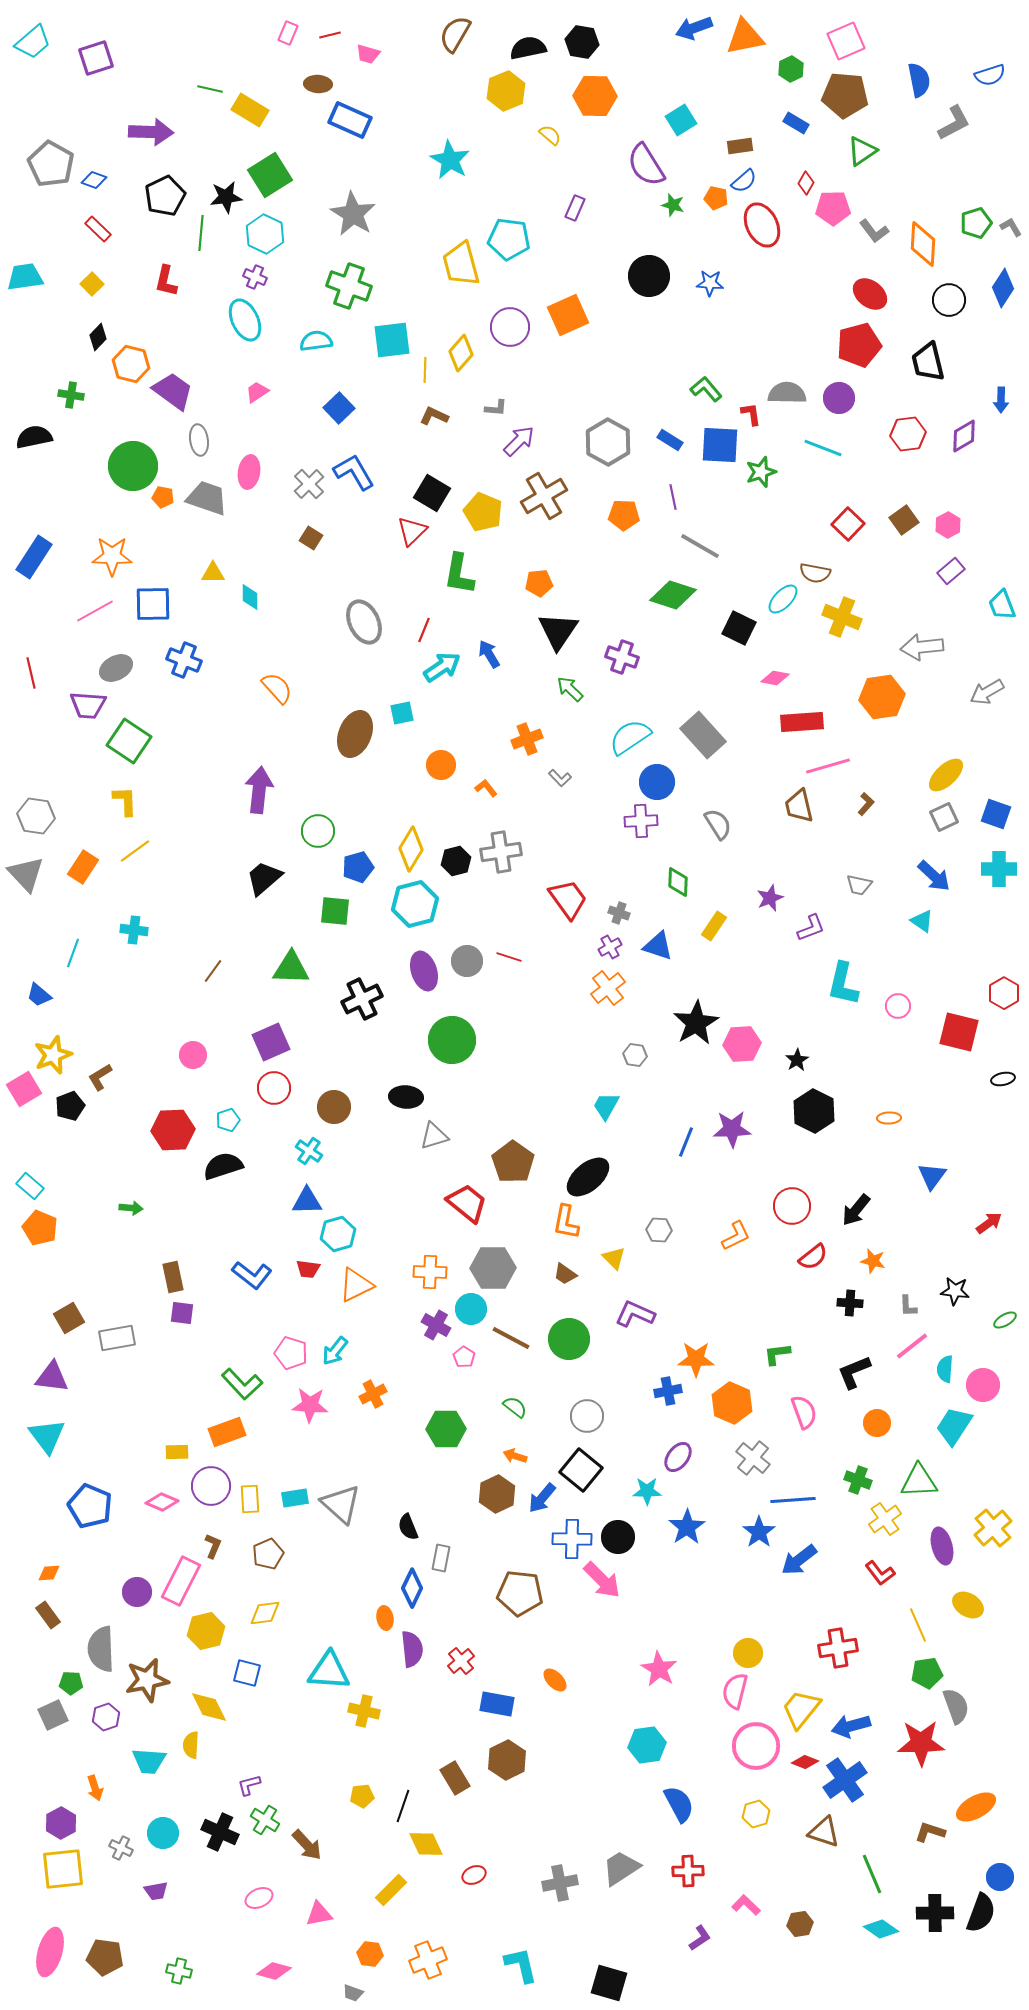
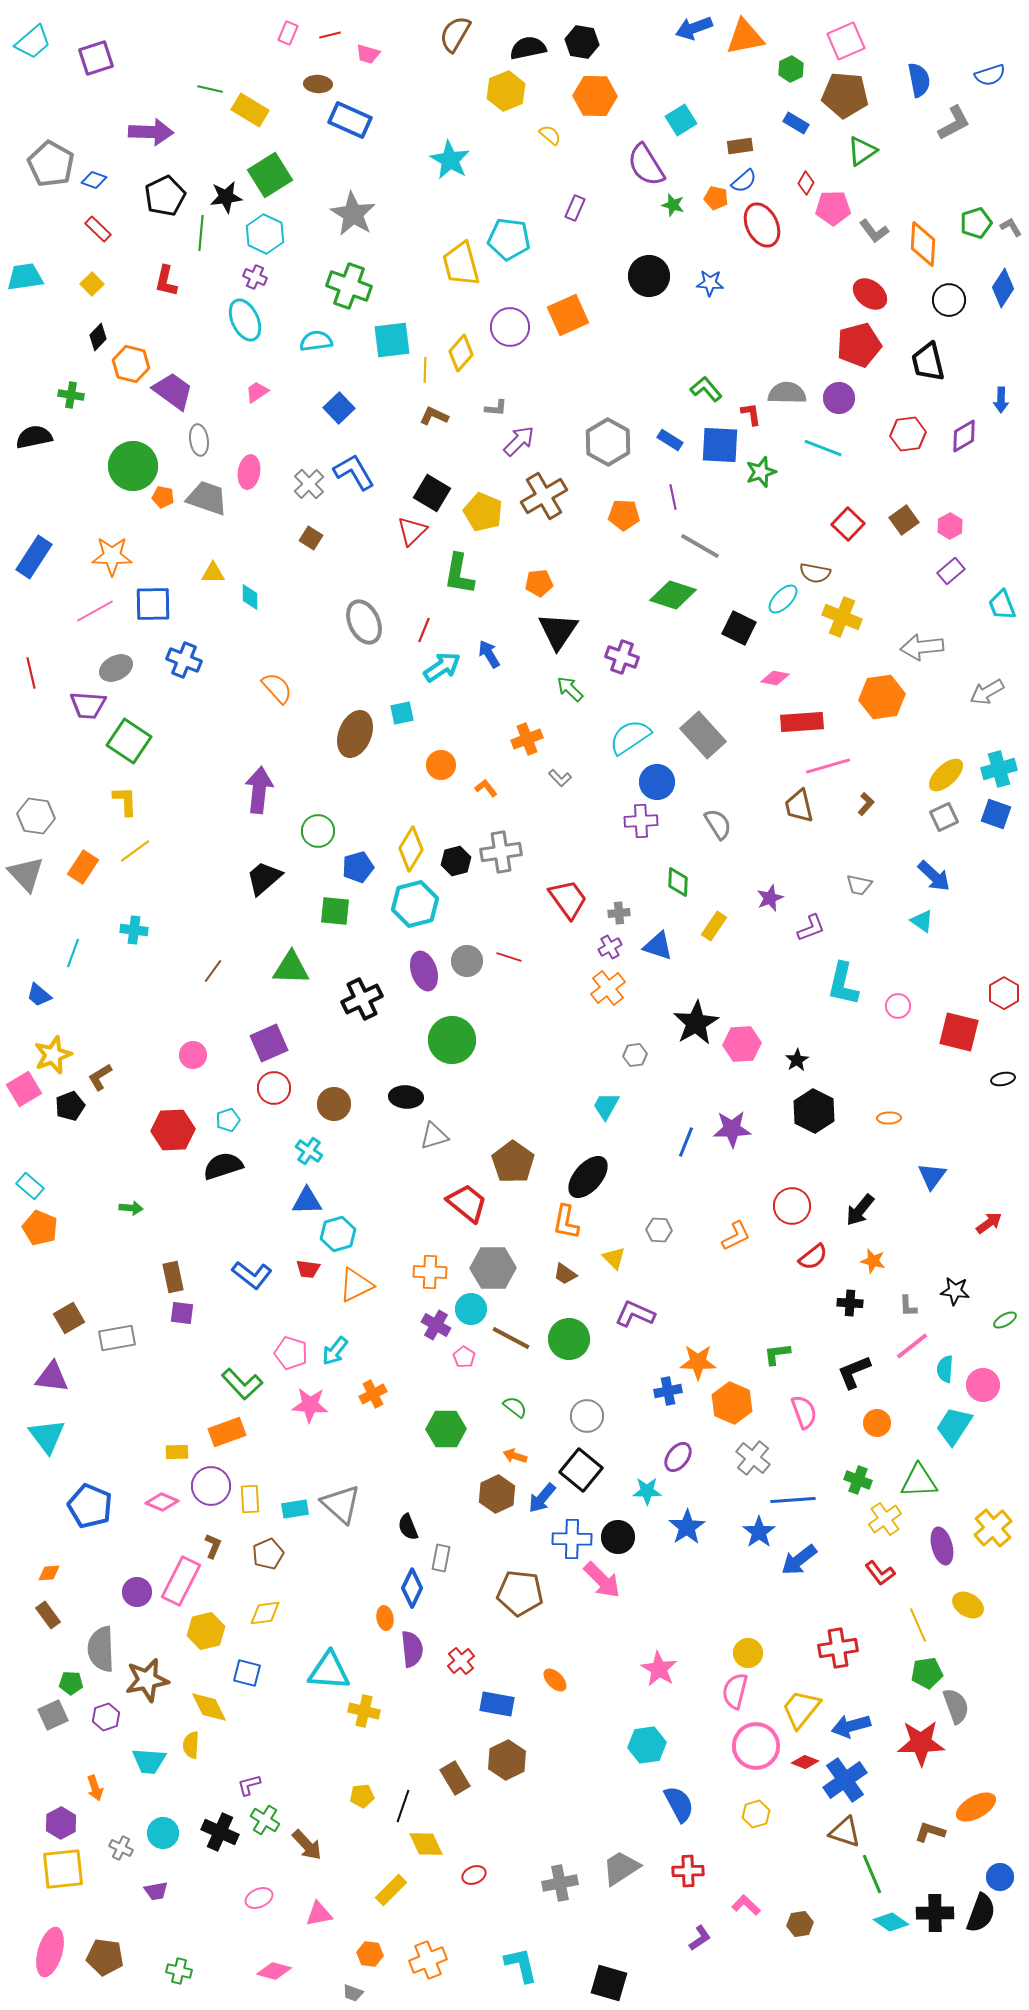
pink hexagon at (948, 525): moved 2 px right, 1 px down
cyan cross at (999, 869): moved 100 px up; rotated 16 degrees counterclockwise
gray cross at (619, 913): rotated 25 degrees counterclockwise
purple square at (271, 1042): moved 2 px left, 1 px down
gray hexagon at (635, 1055): rotated 15 degrees counterclockwise
brown circle at (334, 1107): moved 3 px up
black ellipse at (588, 1177): rotated 9 degrees counterclockwise
black arrow at (856, 1210): moved 4 px right
orange star at (696, 1359): moved 2 px right, 3 px down
cyan rectangle at (295, 1498): moved 11 px down
brown triangle at (824, 1832): moved 21 px right
cyan diamond at (881, 1929): moved 10 px right, 7 px up
